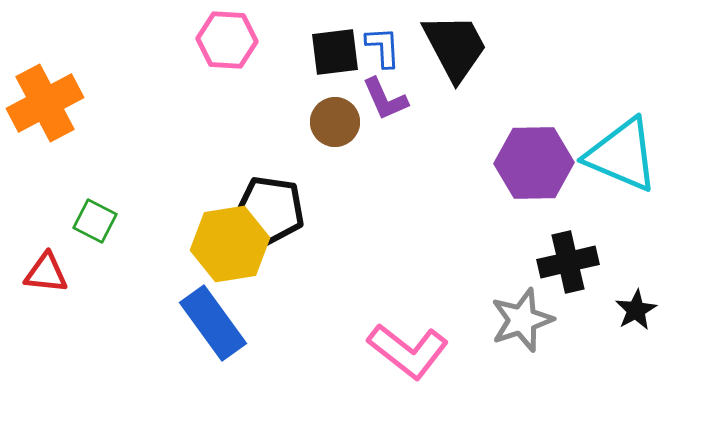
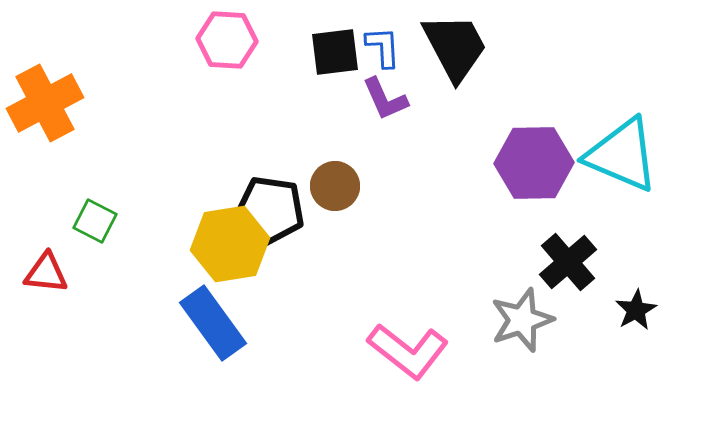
brown circle: moved 64 px down
black cross: rotated 28 degrees counterclockwise
